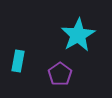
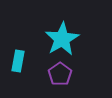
cyan star: moved 16 px left, 4 px down
